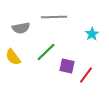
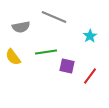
gray line: rotated 25 degrees clockwise
gray semicircle: moved 1 px up
cyan star: moved 2 px left, 2 px down
green line: rotated 35 degrees clockwise
red line: moved 4 px right, 1 px down
